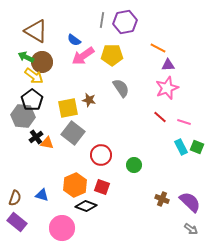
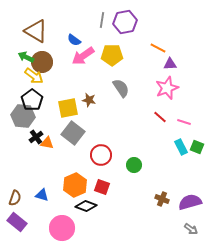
purple triangle: moved 2 px right, 1 px up
purple semicircle: rotated 60 degrees counterclockwise
